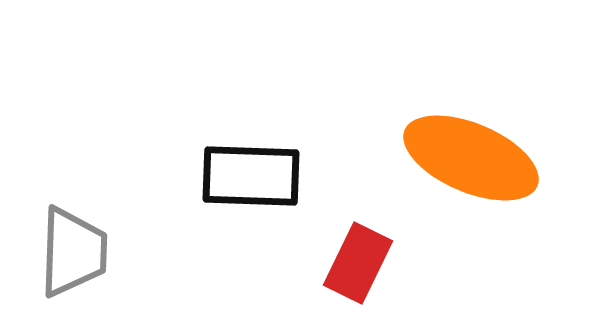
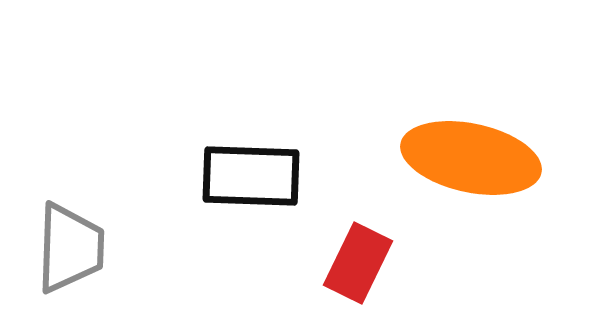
orange ellipse: rotated 11 degrees counterclockwise
gray trapezoid: moved 3 px left, 4 px up
